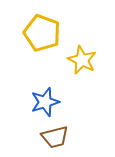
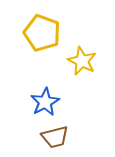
yellow star: moved 1 px down
blue star: rotated 12 degrees counterclockwise
